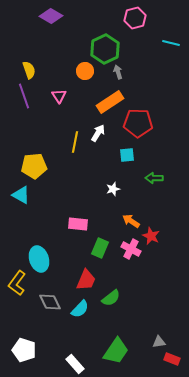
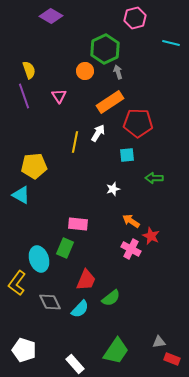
green rectangle: moved 35 px left
